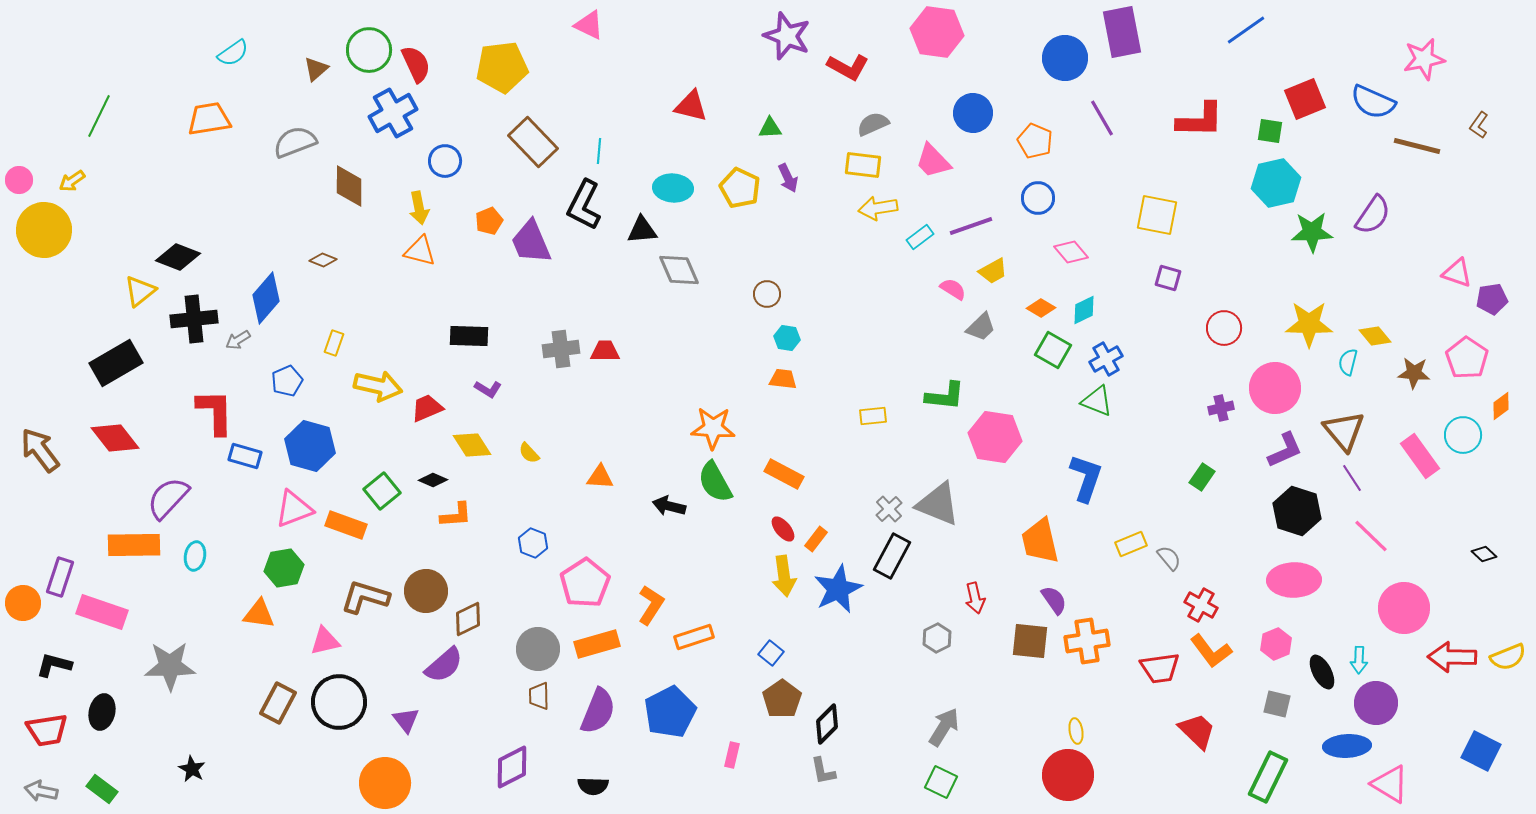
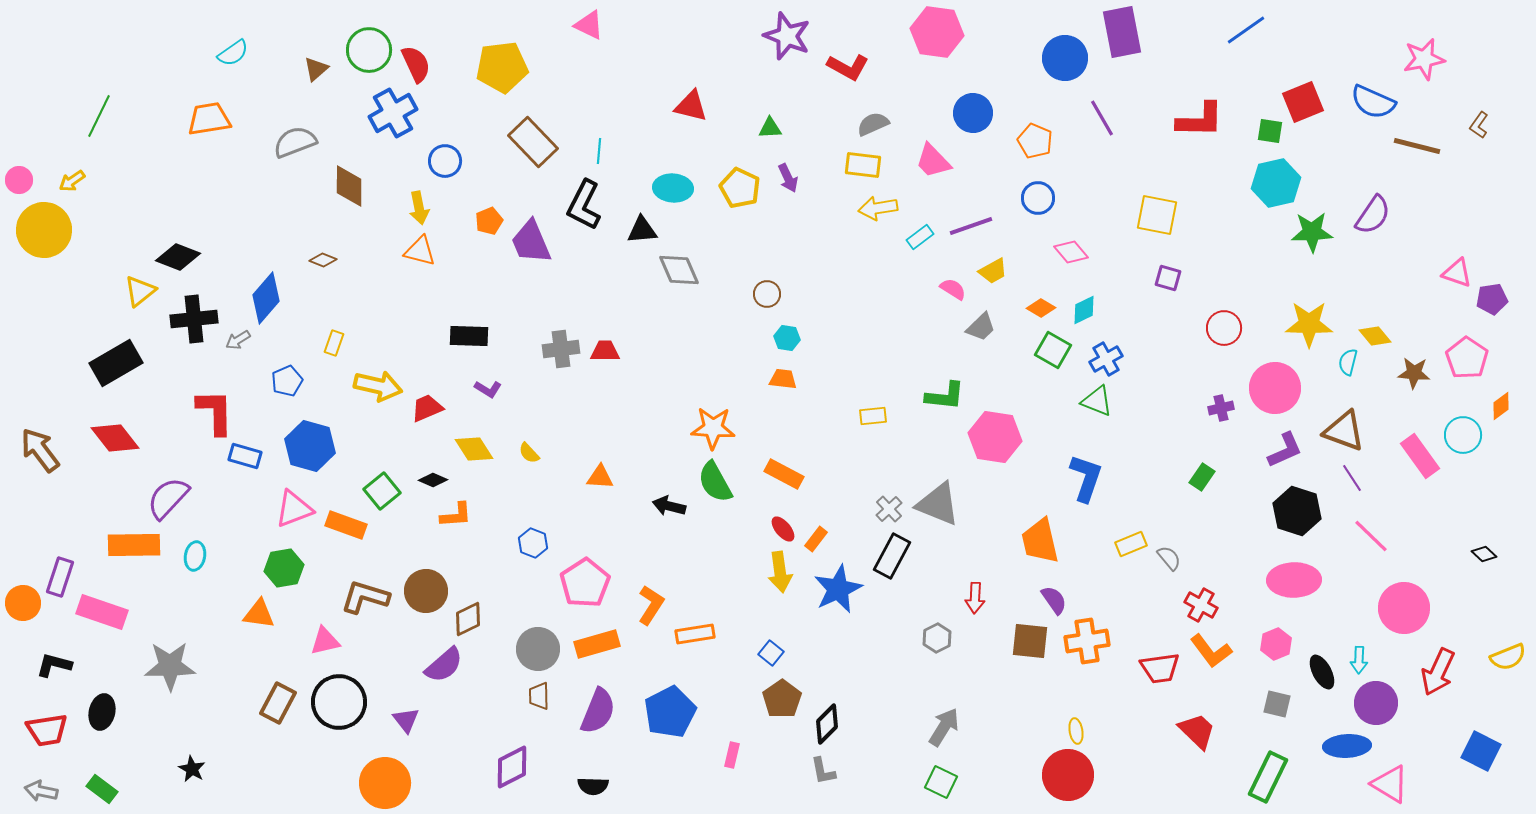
red square at (1305, 99): moved 2 px left, 3 px down
brown triangle at (1344, 431): rotated 30 degrees counterclockwise
yellow diamond at (472, 445): moved 2 px right, 4 px down
yellow arrow at (784, 576): moved 4 px left, 4 px up
red arrow at (975, 598): rotated 16 degrees clockwise
orange rectangle at (694, 637): moved 1 px right, 3 px up; rotated 9 degrees clockwise
red arrow at (1452, 657): moved 14 px left, 15 px down; rotated 66 degrees counterclockwise
